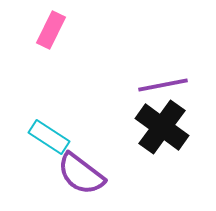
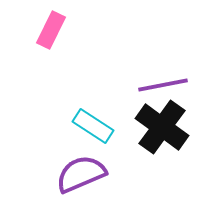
cyan rectangle: moved 44 px right, 11 px up
purple semicircle: rotated 120 degrees clockwise
